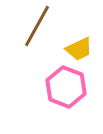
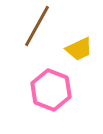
pink hexagon: moved 15 px left, 3 px down
